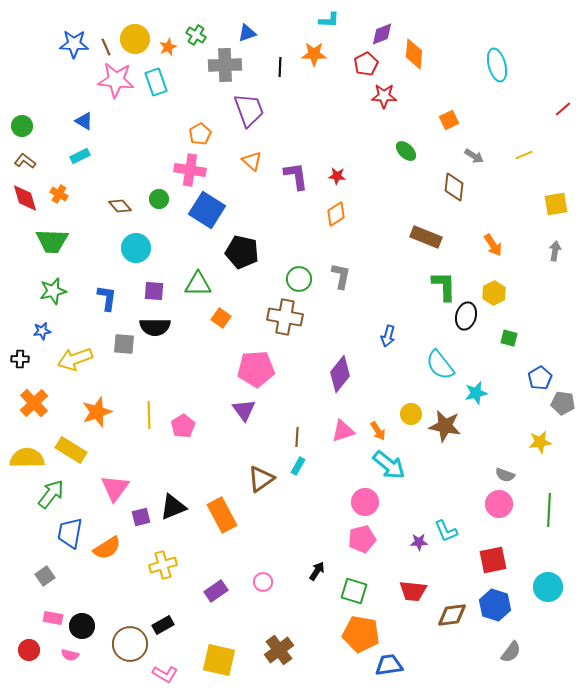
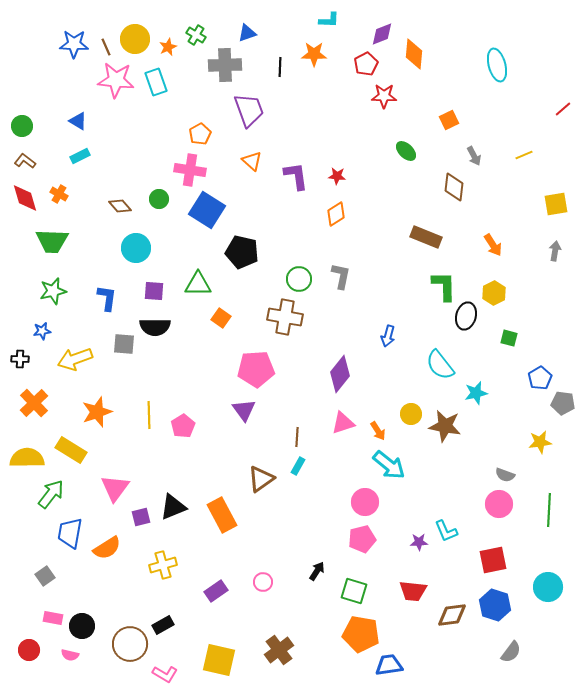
blue triangle at (84, 121): moved 6 px left
gray arrow at (474, 156): rotated 30 degrees clockwise
pink triangle at (343, 431): moved 8 px up
